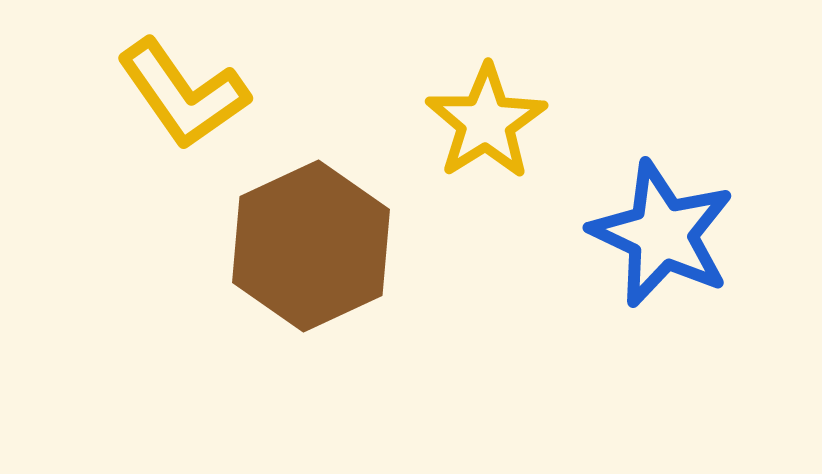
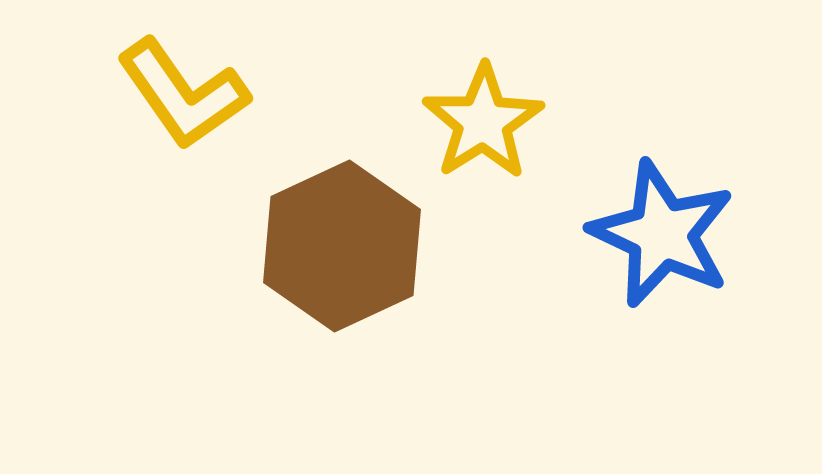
yellow star: moved 3 px left
brown hexagon: moved 31 px right
